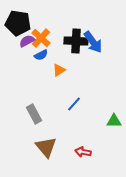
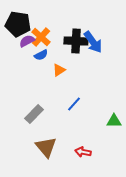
black pentagon: moved 1 px down
orange cross: moved 1 px up
gray rectangle: rotated 72 degrees clockwise
